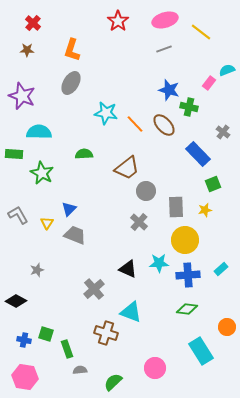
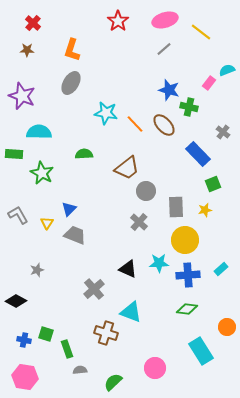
gray line at (164, 49): rotated 21 degrees counterclockwise
